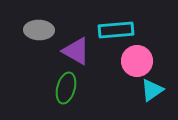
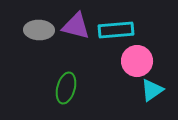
purple triangle: moved 25 px up; rotated 16 degrees counterclockwise
